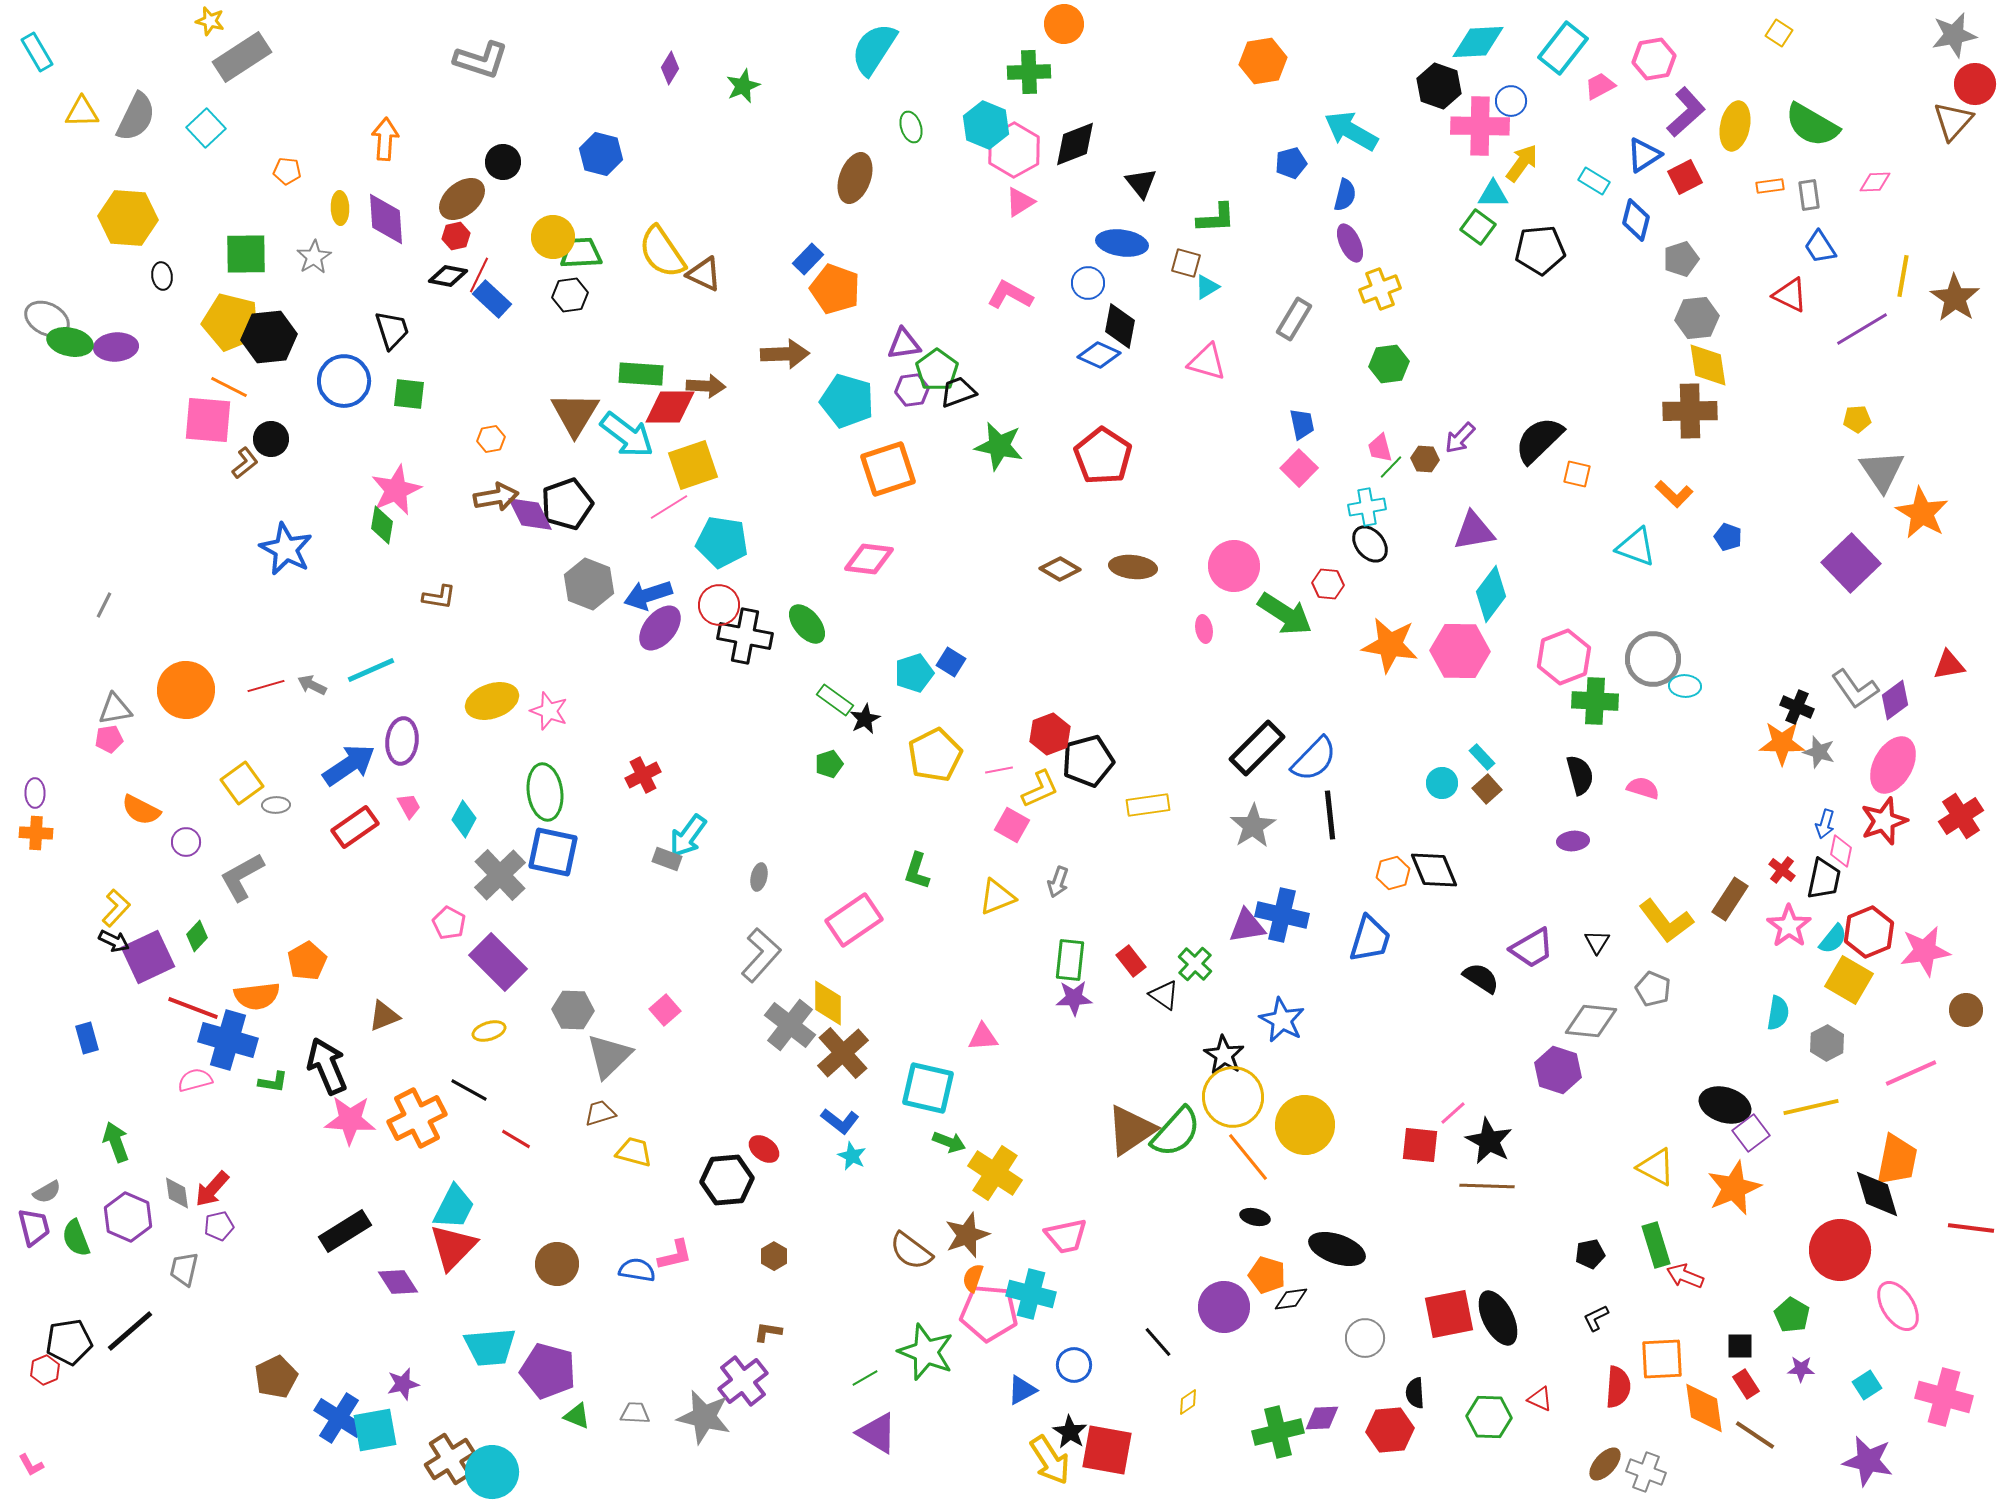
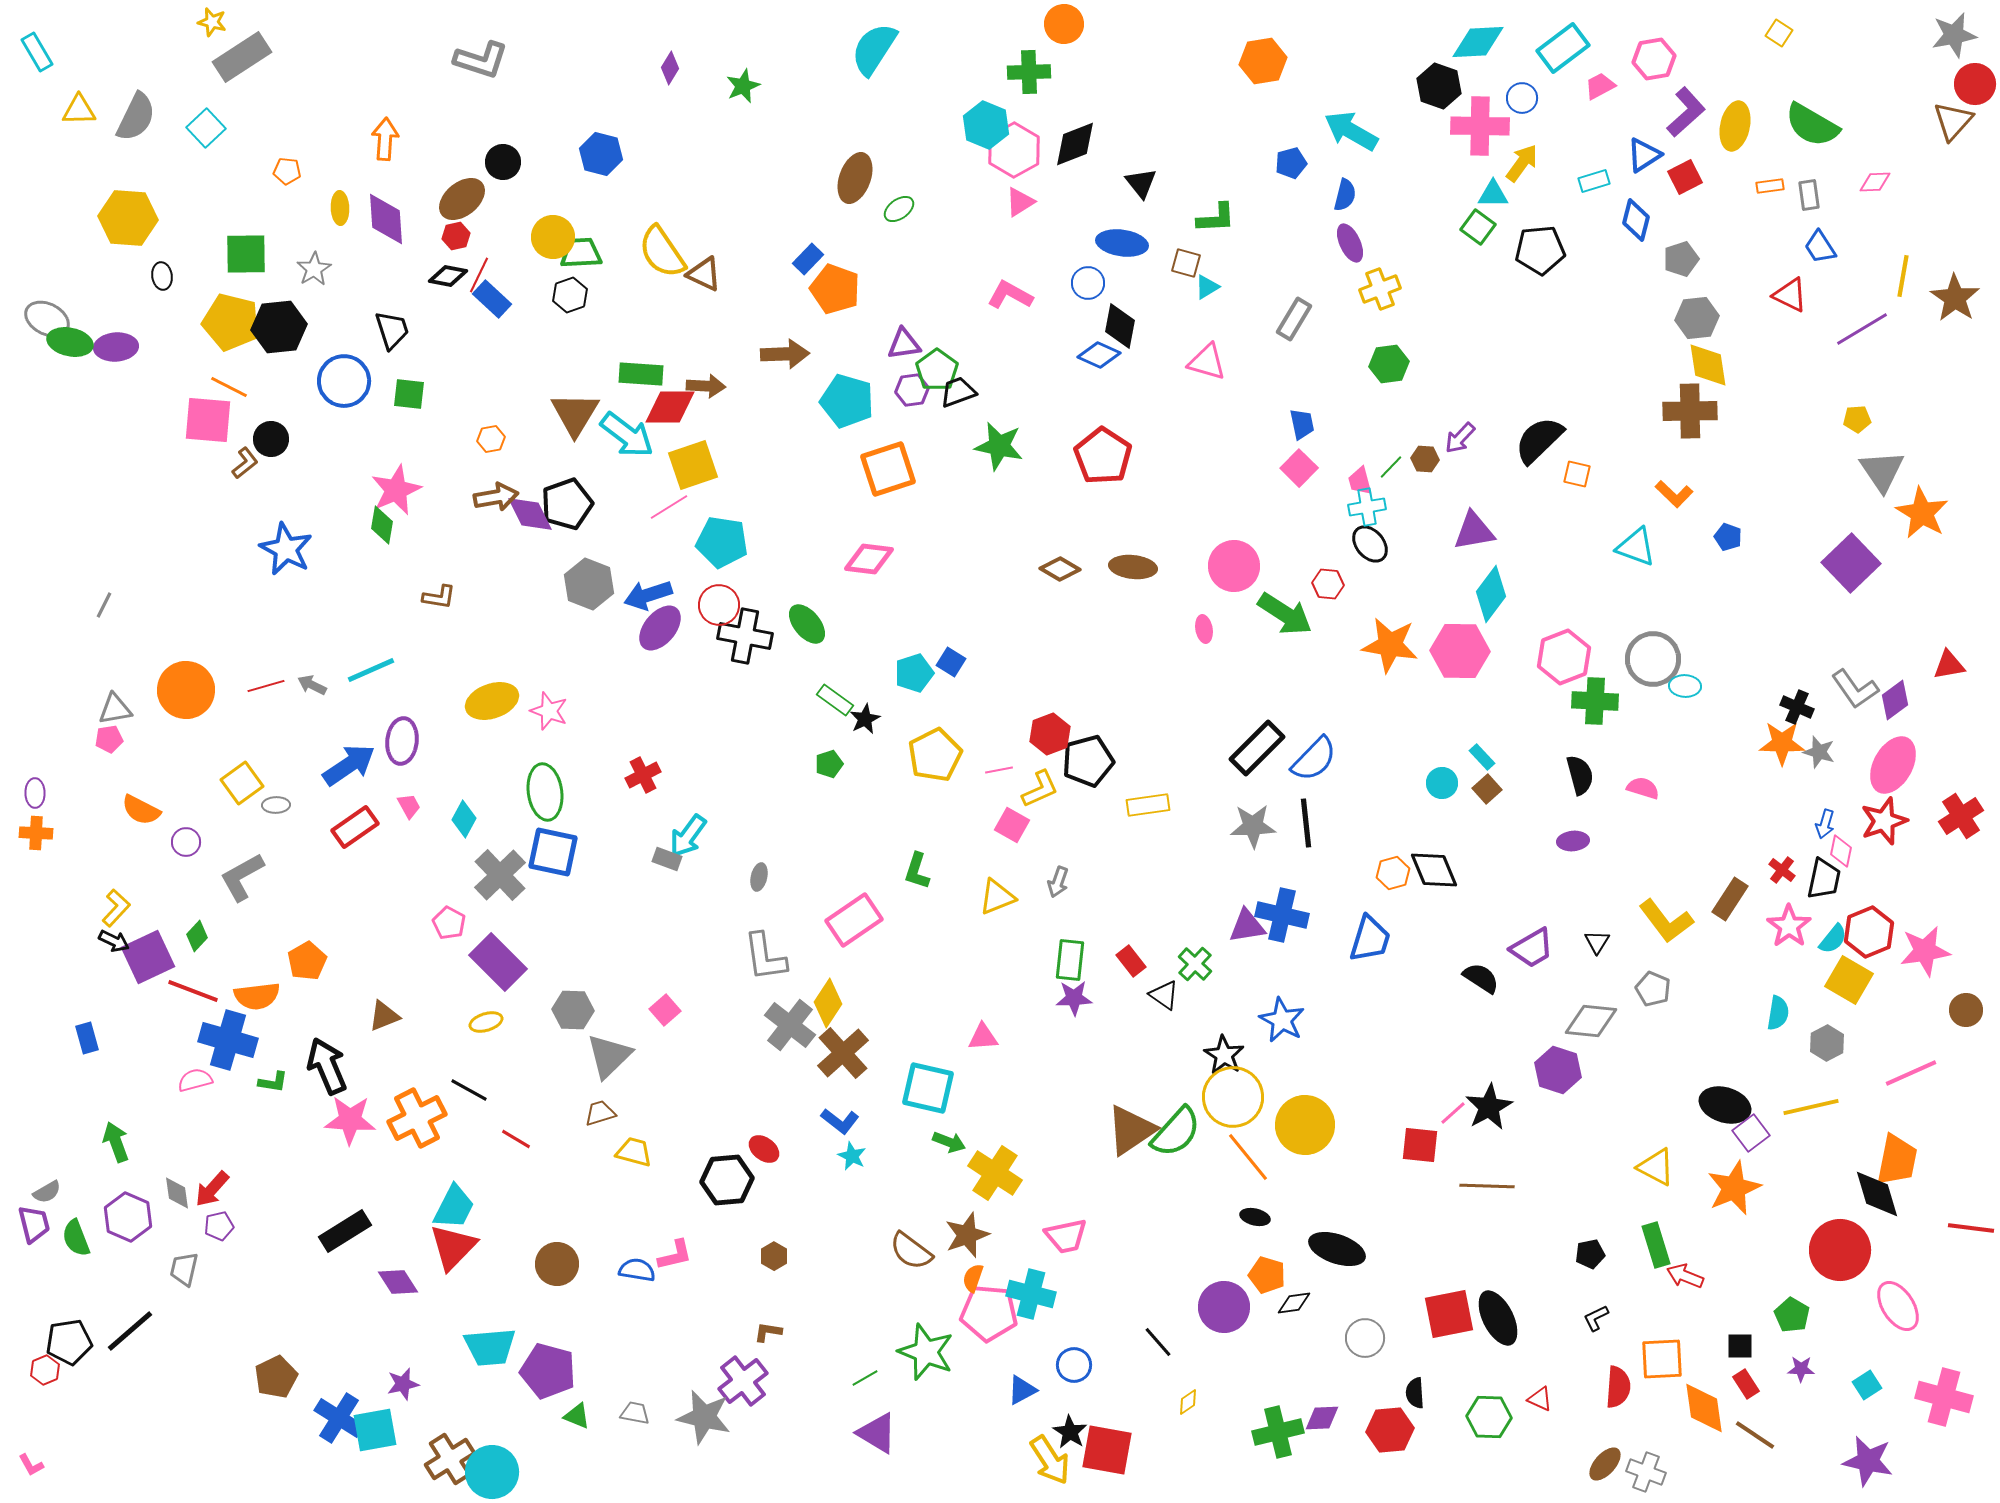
yellow star at (210, 21): moved 2 px right, 1 px down
cyan rectangle at (1563, 48): rotated 15 degrees clockwise
blue circle at (1511, 101): moved 11 px right, 3 px up
yellow triangle at (82, 112): moved 3 px left, 2 px up
green ellipse at (911, 127): moved 12 px left, 82 px down; rotated 72 degrees clockwise
cyan rectangle at (1594, 181): rotated 48 degrees counterclockwise
gray star at (314, 257): moved 12 px down
black hexagon at (570, 295): rotated 12 degrees counterclockwise
black hexagon at (269, 337): moved 10 px right, 10 px up
pink trapezoid at (1380, 448): moved 20 px left, 33 px down
black line at (1330, 815): moved 24 px left, 8 px down
gray star at (1253, 826): rotated 30 degrees clockwise
gray L-shape at (761, 955): moved 4 px right, 2 px down; rotated 130 degrees clockwise
yellow diamond at (828, 1003): rotated 33 degrees clockwise
red line at (193, 1008): moved 17 px up
yellow ellipse at (489, 1031): moved 3 px left, 9 px up
black star at (1489, 1141): moved 34 px up; rotated 15 degrees clockwise
purple trapezoid at (34, 1227): moved 3 px up
black diamond at (1291, 1299): moved 3 px right, 4 px down
gray trapezoid at (635, 1413): rotated 8 degrees clockwise
